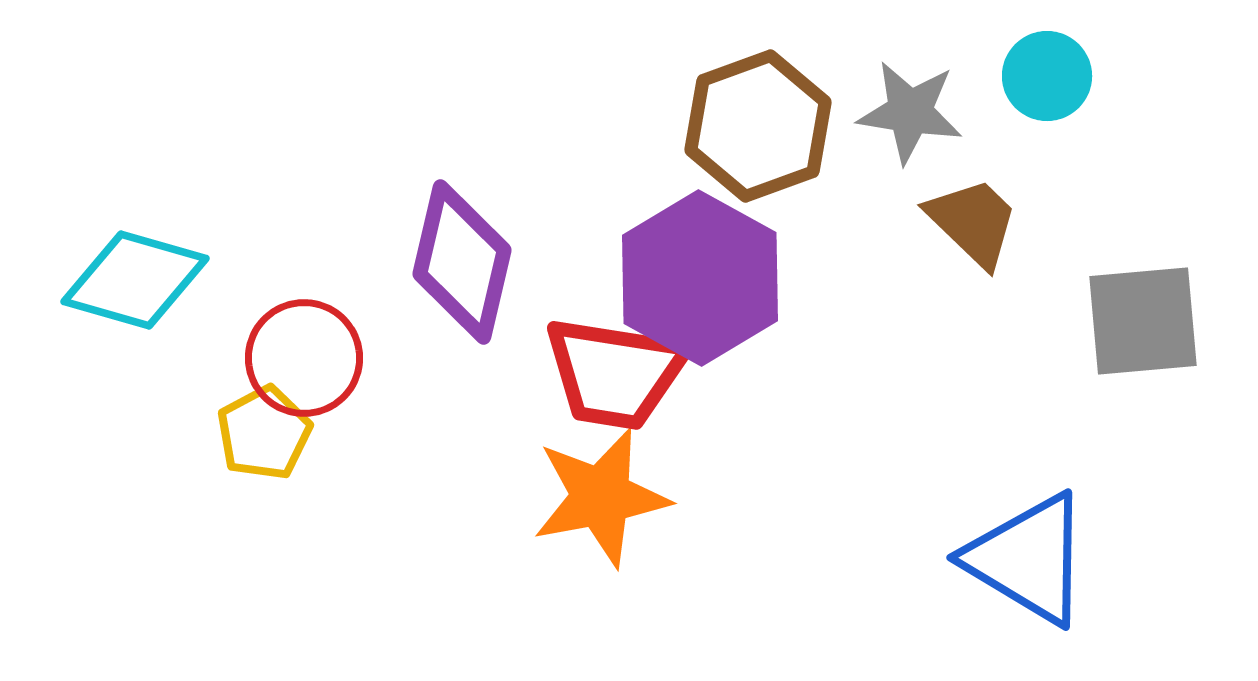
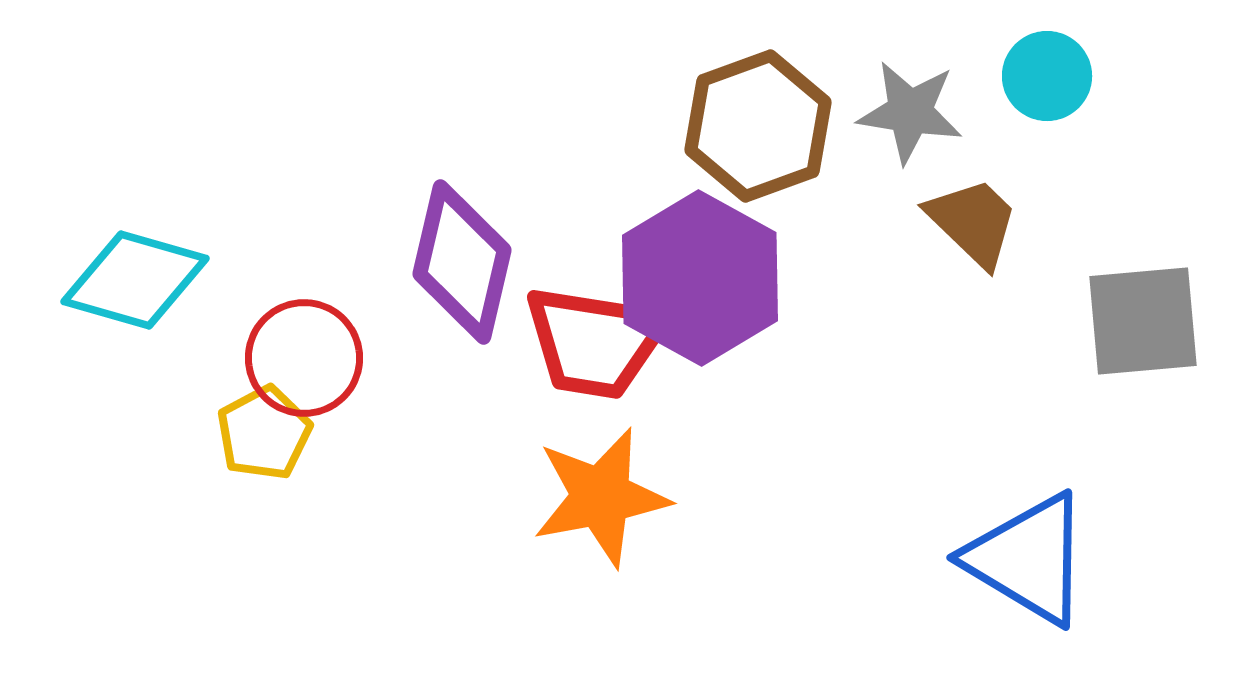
red trapezoid: moved 20 px left, 31 px up
